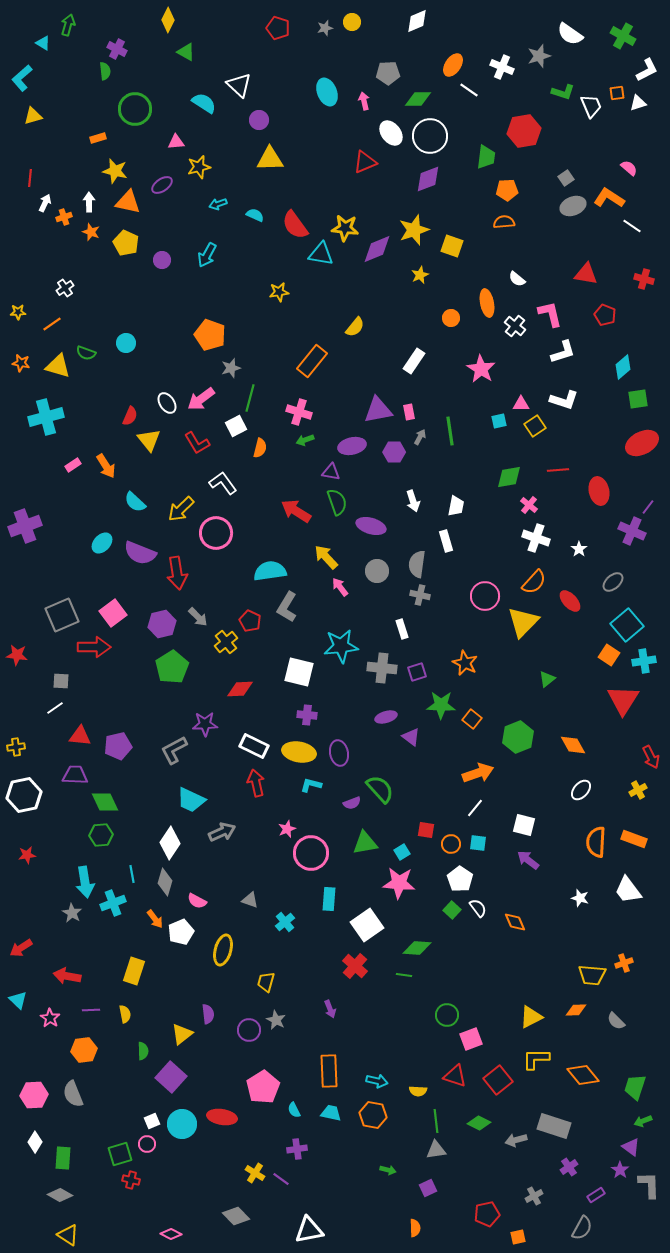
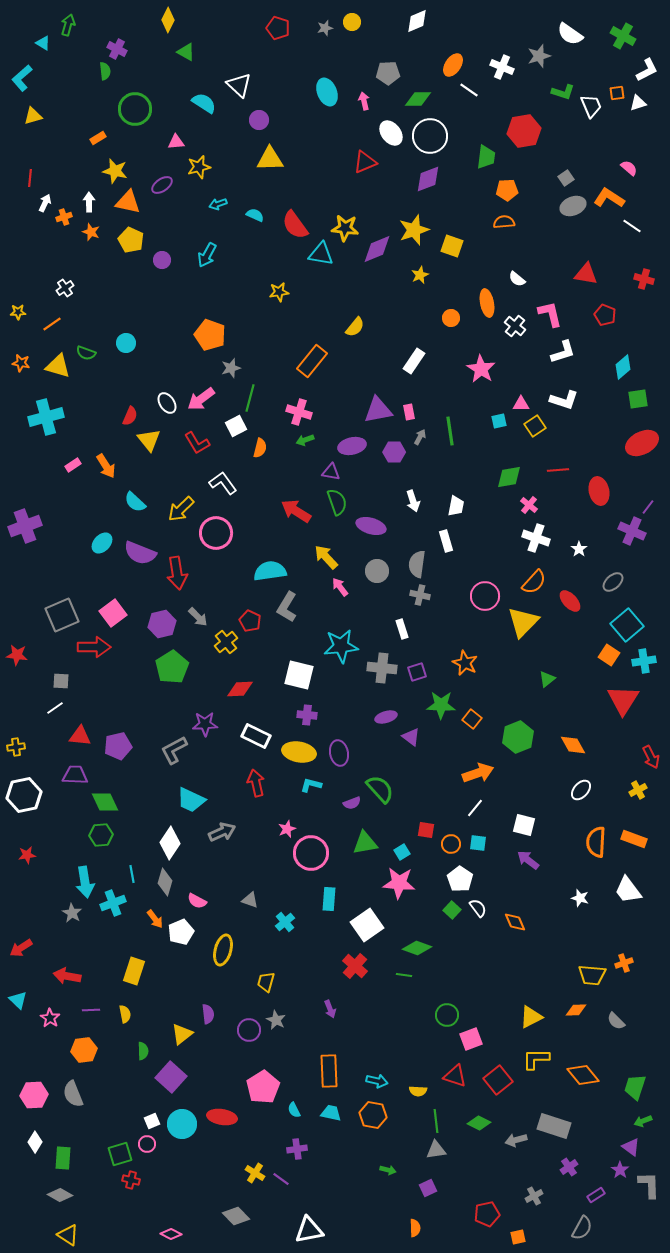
orange rectangle at (98, 138): rotated 14 degrees counterclockwise
yellow pentagon at (126, 243): moved 5 px right, 3 px up
white square at (299, 672): moved 3 px down
white rectangle at (254, 746): moved 2 px right, 10 px up
green diamond at (417, 948): rotated 16 degrees clockwise
